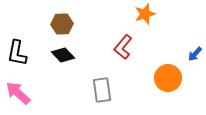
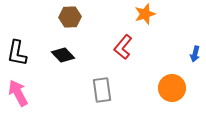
brown hexagon: moved 8 px right, 7 px up
blue arrow: rotated 28 degrees counterclockwise
orange circle: moved 4 px right, 10 px down
pink arrow: rotated 20 degrees clockwise
